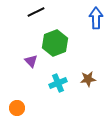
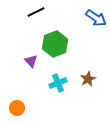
blue arrow: rotated 125 degrees clockwise
green hexagon: moved 1 px down
brown star: rotated 21 degrees counterclockwise
